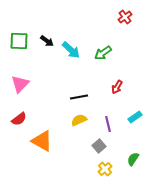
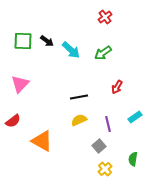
red cross: moved 20 px left
green square: moved 4 px right
red semicircle: moved 6 px left, 2 px down
green semicircle: rotated 24 degrees counterclockwise
